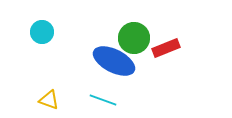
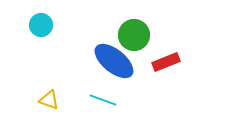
cyan circle: moved 1 px left, 7 px up
green circle: moved 3 px up
red rectangle: moved 14 px down
blue ellipse: rotated 12 degrees clockwise
